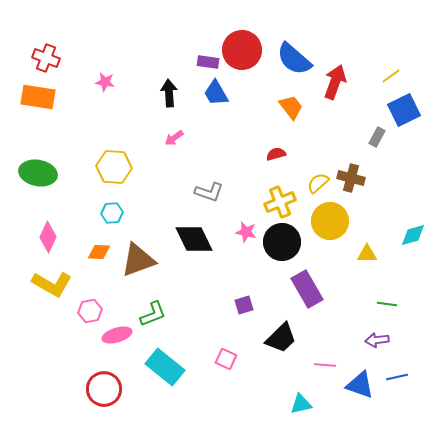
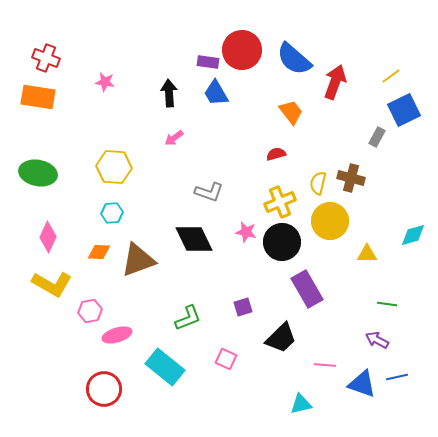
orange trapezoid at (291, 107): moved 5 px down
yellow semicircle at (318, 183): rotated 35 degrees counterclockwise
purple square at (244, 305): moved 1 px left, 2 px down
green L-shape at (153, 314): moved 35 px right, 4 px down
purple arrow at (377, 340): rotated 35 degrees clockwise
blue triangle at (360, 385): moved 2 px right, 1 px up
